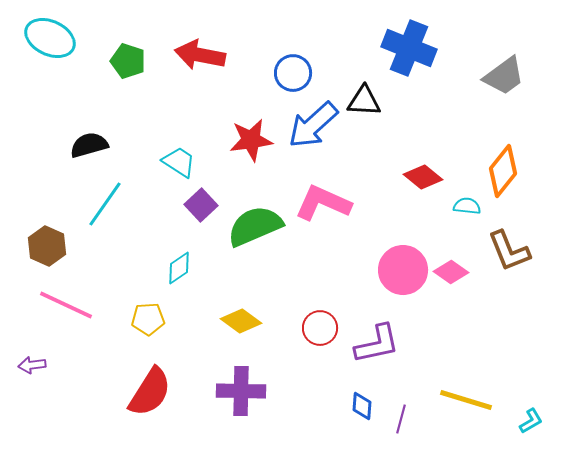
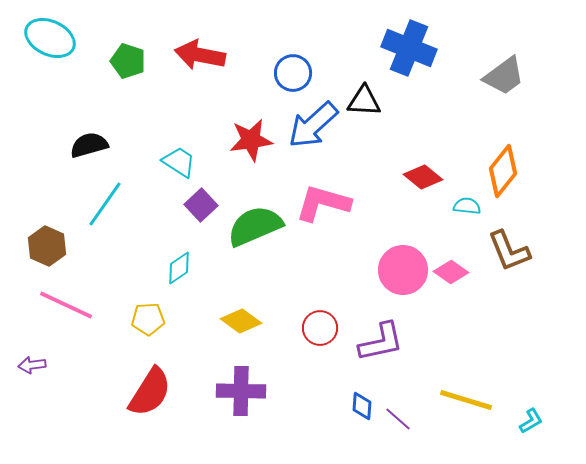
pink L-shape: rotated 8 degrees counterclockwise
purple L-shape: moved 4 px right, 2 px up
purple line: moved 3 px left; rotated 64 degrees counterclockwise
